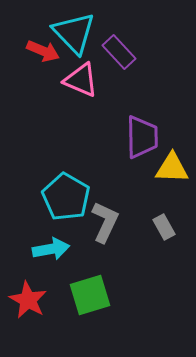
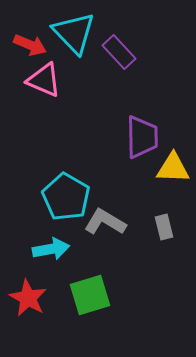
red arrow: moved 13 px left, 6 px up
pink triangle: moved 37 px left
yellow triangle: moved 1 px right
gray L-shape: rotated 84 degrees counterclockwise
gray rectangle: rotated 15 degrees clockwise
red star: moved 2 px up
